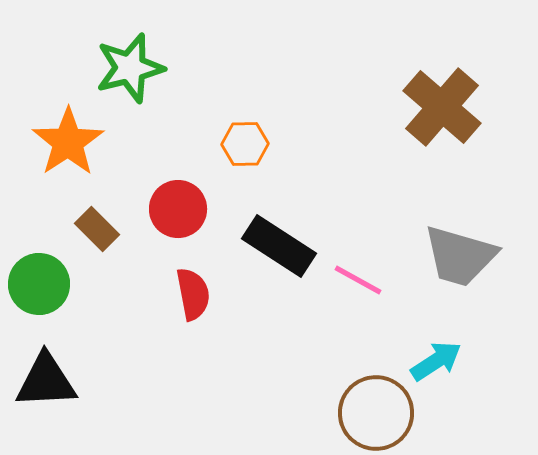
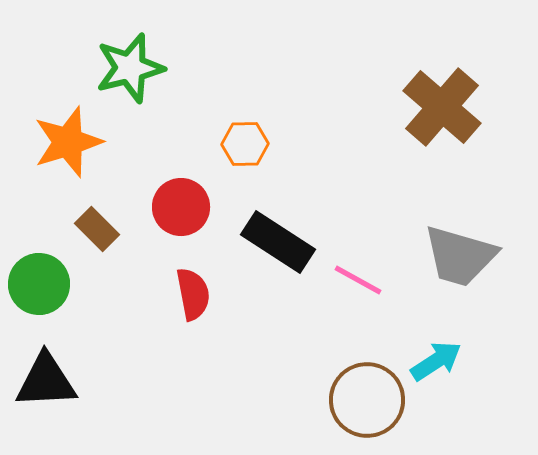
orange star: rotated 16 degrees clockwise
red circle: moved 3 px right, 2 px up
black rectangle: moved 1 px left, 4 px up
brown circle: moved 9 px left, 13 px up
